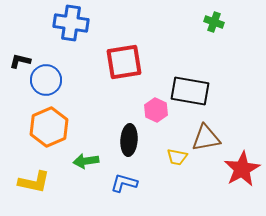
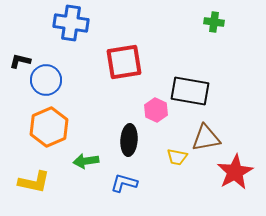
green cross: rotated 12 degrees counterclockwise
red star: moved 7 px left, 3 px down
